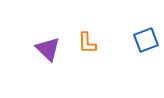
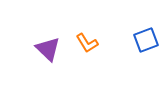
orange L-shape: rotated 30 degrees counterclockwise
